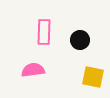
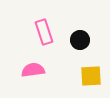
pink rectangle: rotated 20 degrees counterclockwise
yellow square: moved 2 px left, 1 px up; rotated 15 degrees counterclockwise
